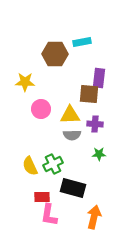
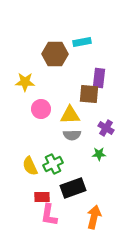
purple cross: moved 11 px right, 4 px down; rotated 28 degrees clockwise
black rectangle: rotated 35 degrees counterclockwise
